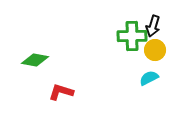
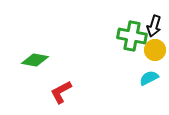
black arrow: moved 1 px right
green cross: rotated 12 degrees clockwise
red L-shape: rotated 45 degrees counterclockwise
